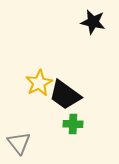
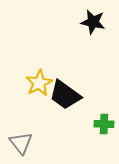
green cross: moved 31 px right
gray triangle: moved 2 px right
